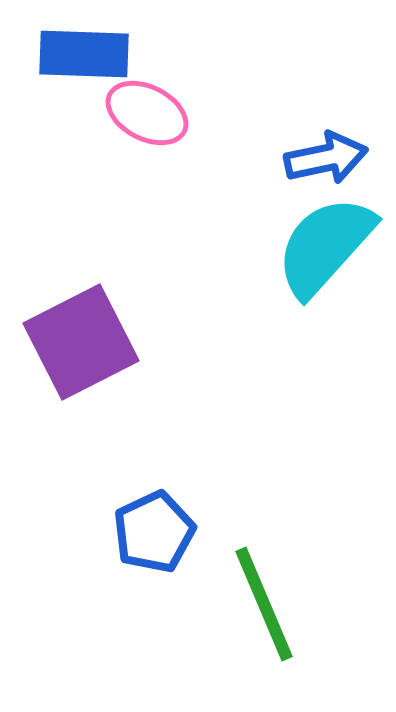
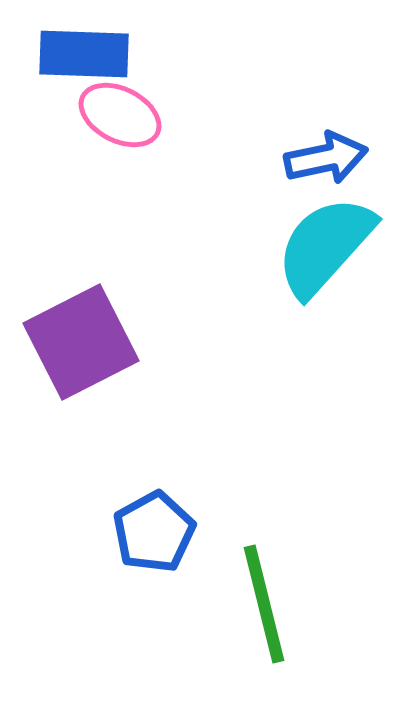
pink ellipse: moved 27 px left, 2 px down
blue pentagon: rotated 4 degrees counterclockwise
green line: rotated 9 degrees clockwise
